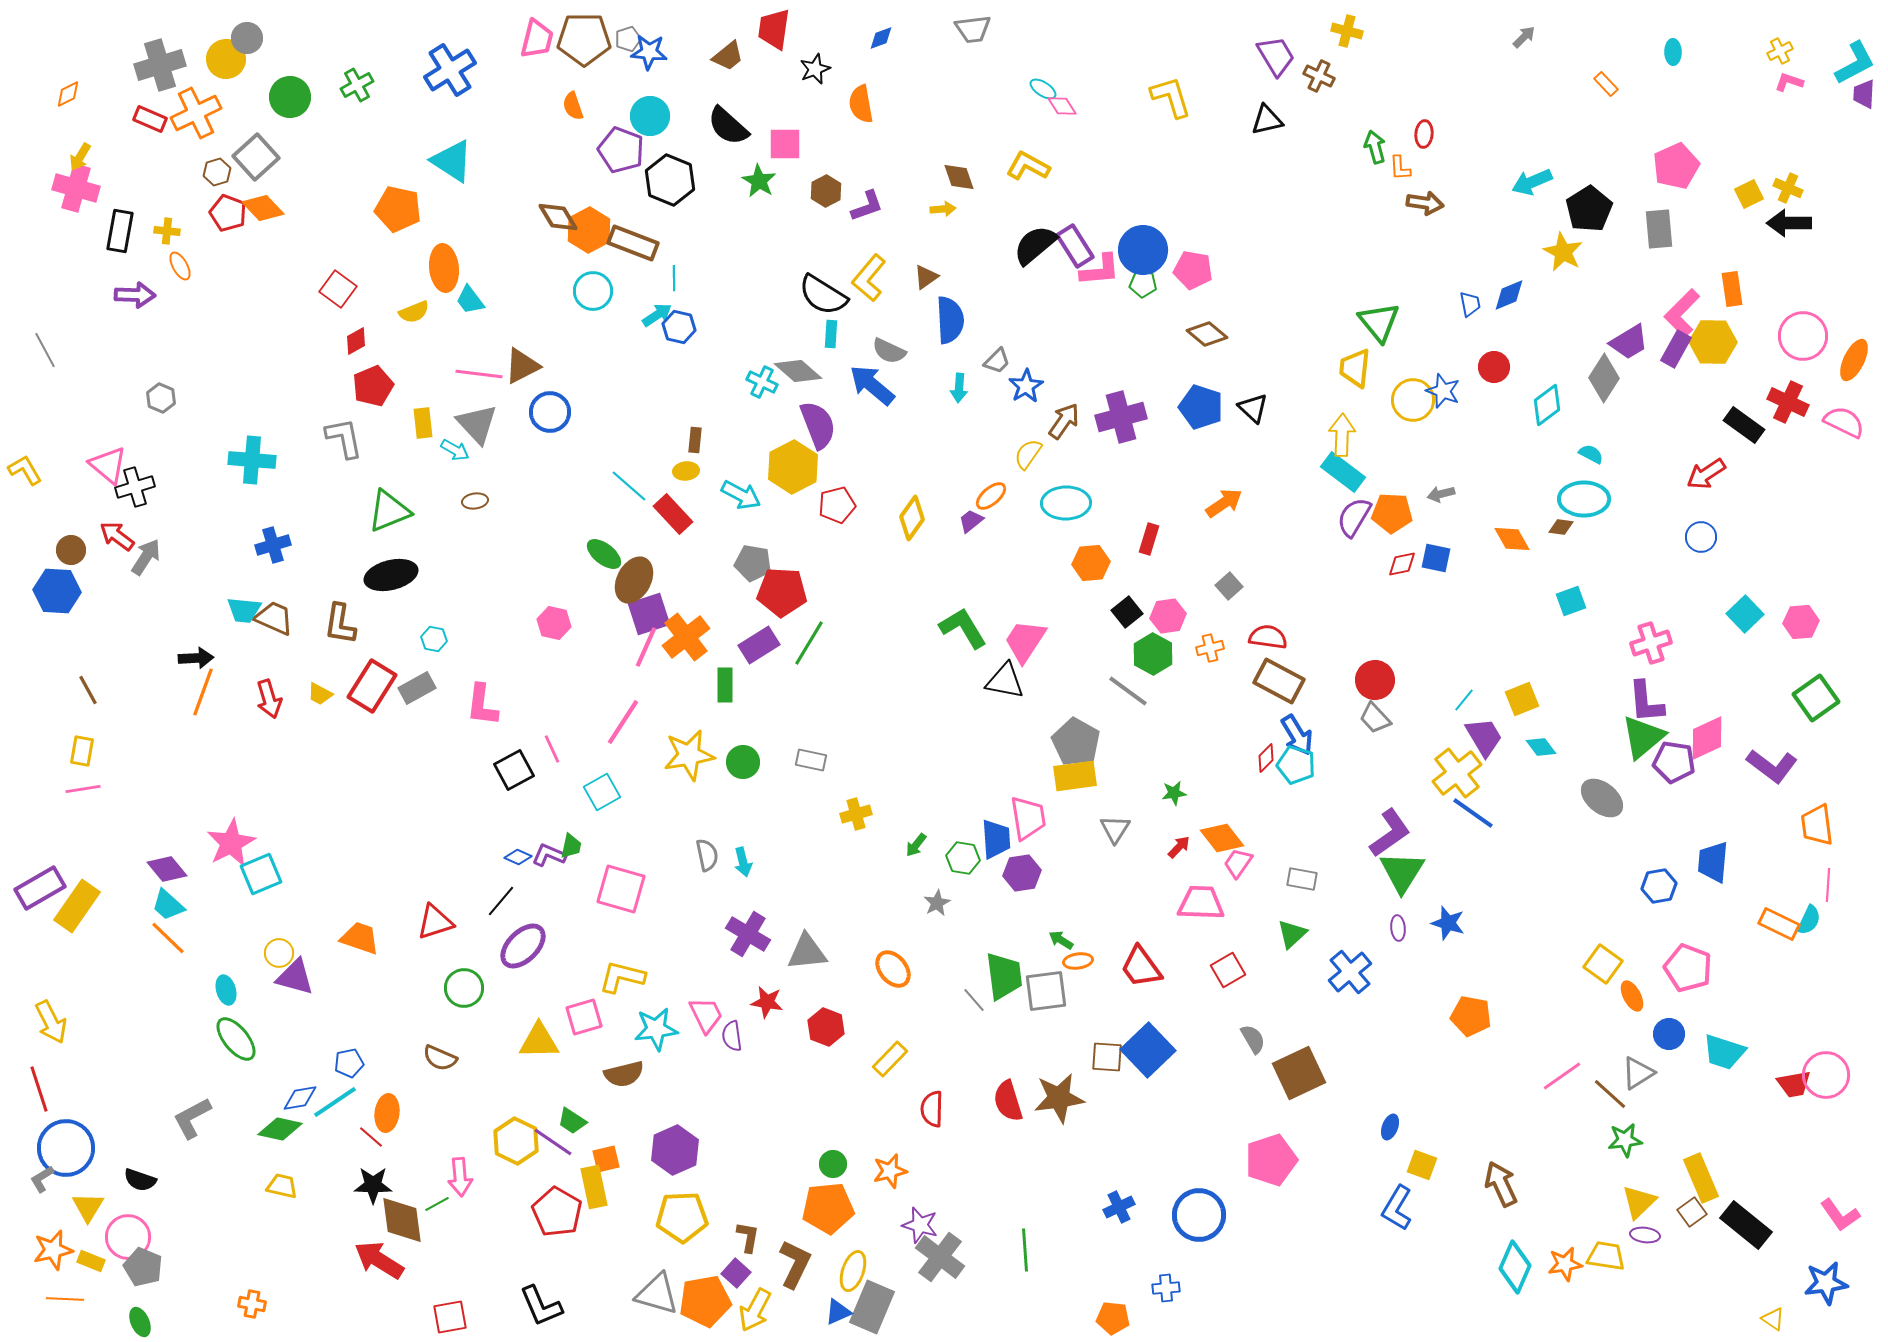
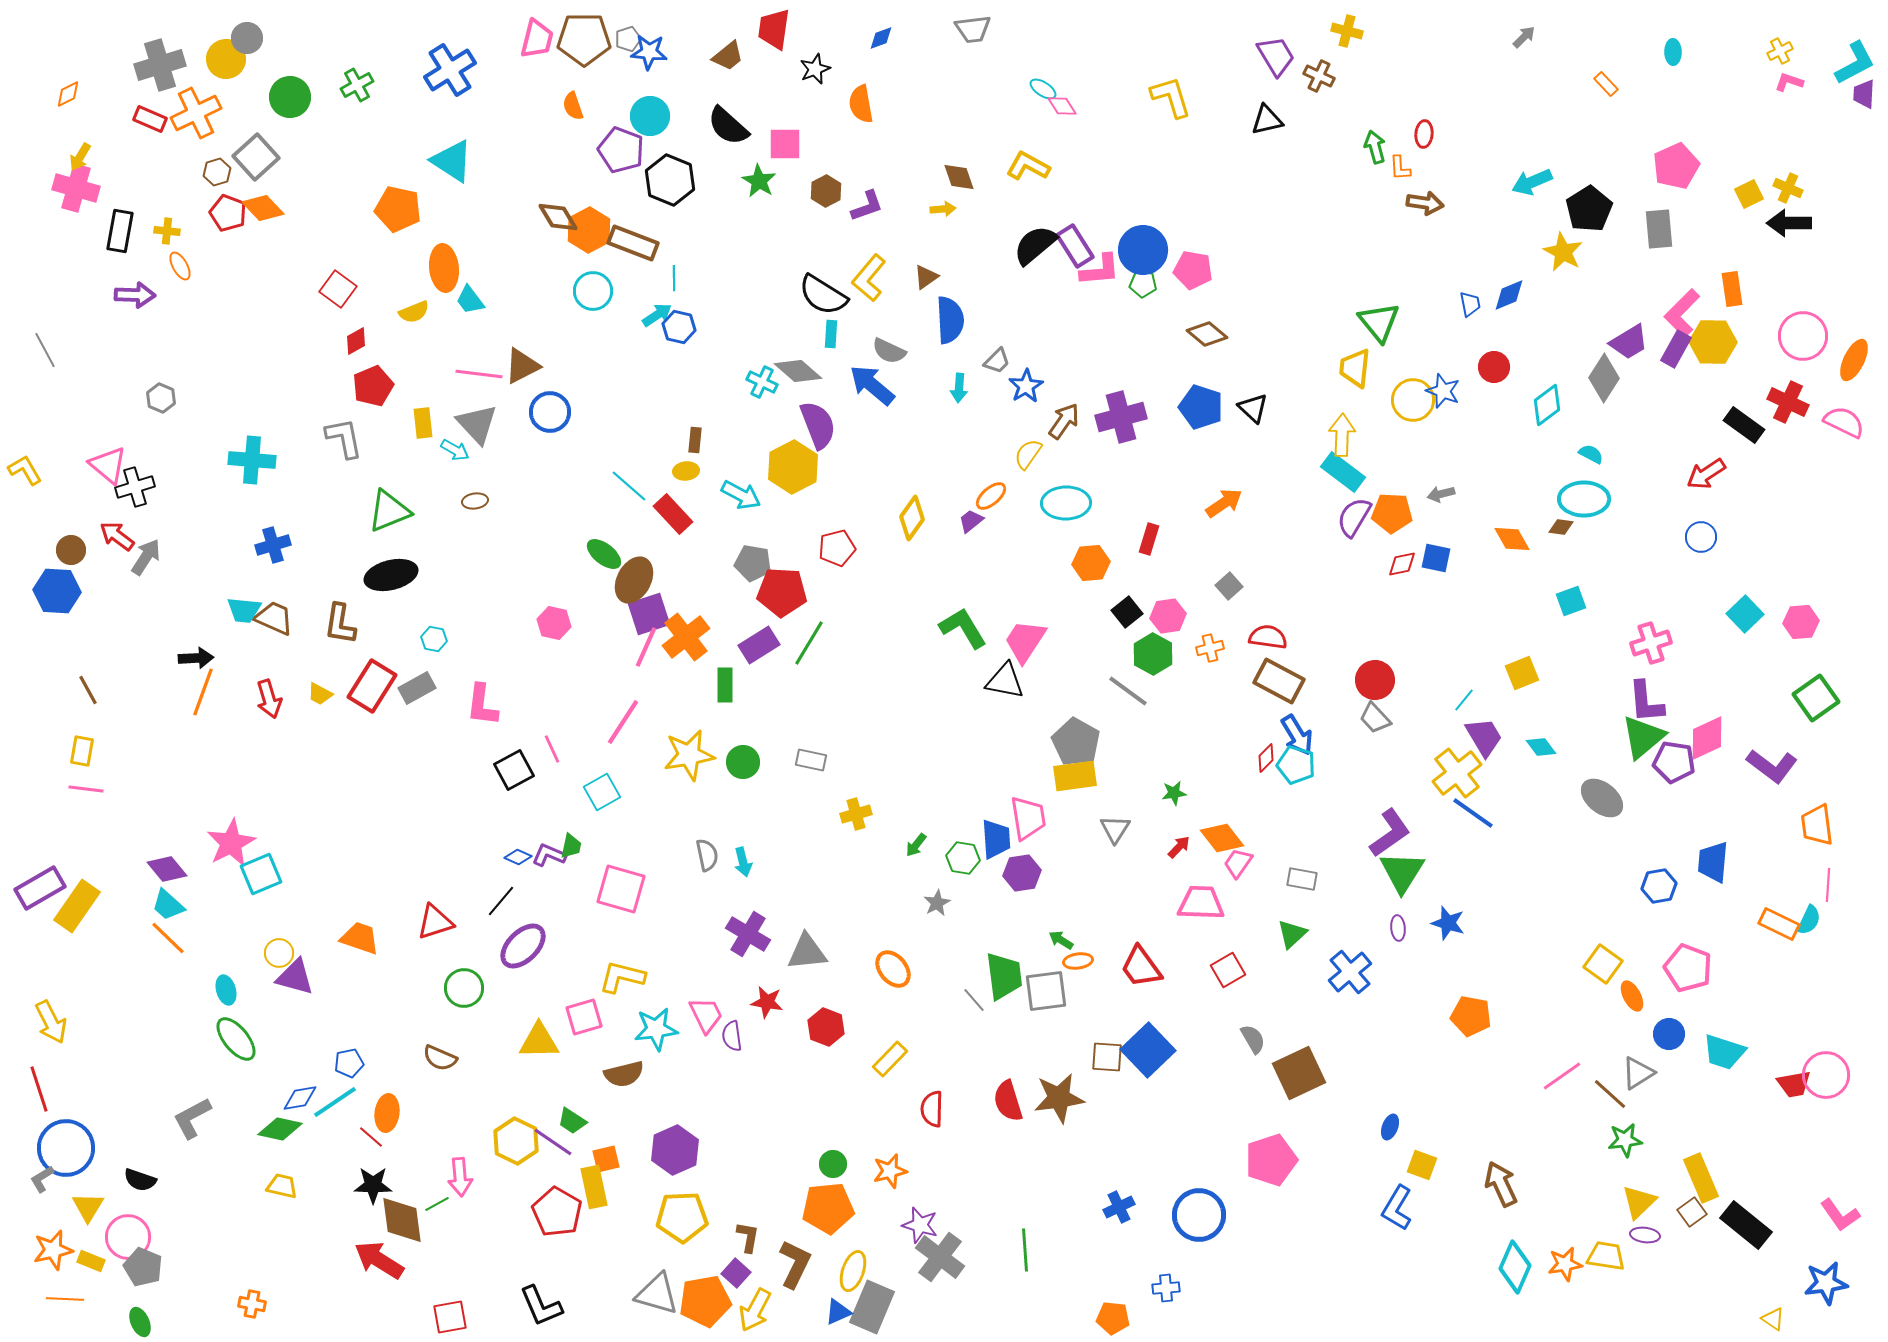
red pentagon at (837, 505): moved 43 px down
yellow square at (1522, 699): moved 26 px up
pink line at (83, 789): moved 3 px right; rotated 16 degrees clockwise
